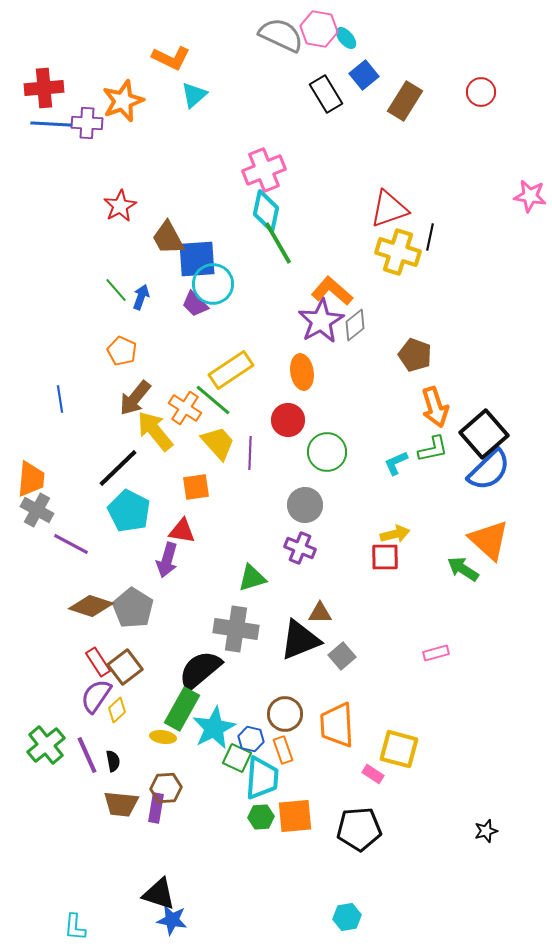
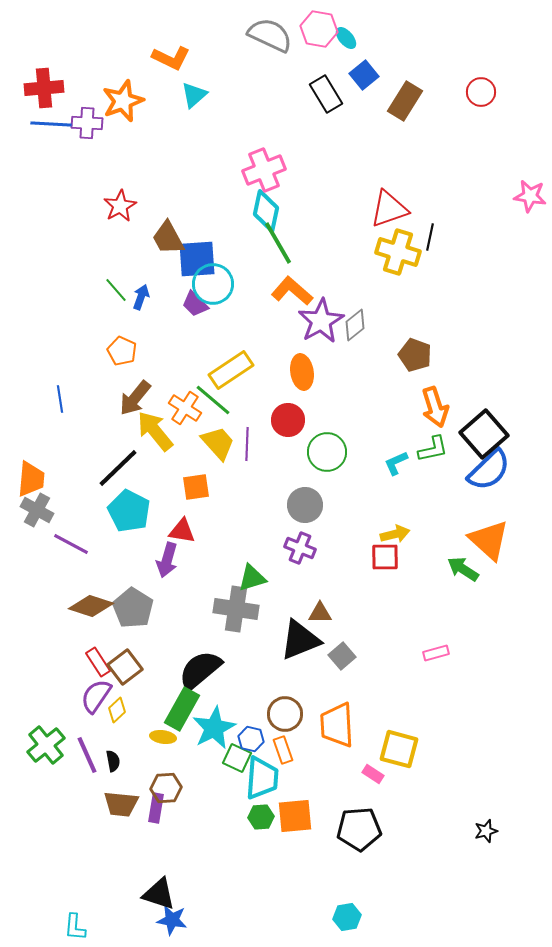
gray semicircle at (281, 35): moved 11 px left
orange L-shape at (332, 291): moved 40 px left
purple line at (250, 453): moved 3 px left, 9 px up
gray cross at (236, 629): moved 20 px up
